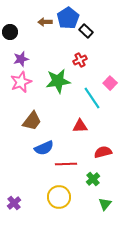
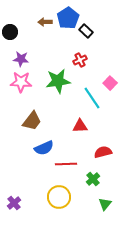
purple star: rotated 21 degrees clockwise
pink star: rotated 25 degrees clockwise
